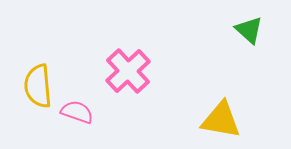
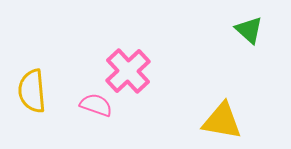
yellow semicircle: moved 6 px left, 5 px down
pink semicircle: moved 19 px right, 7 px up
yellow triangle: moved 1 px right, 1 px down
